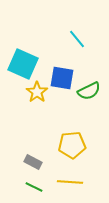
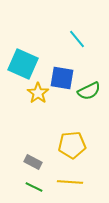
yellow star: moved 1 px right, 1 px down
